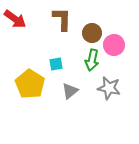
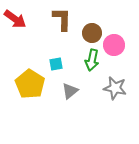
gray star: moved 6 px right
